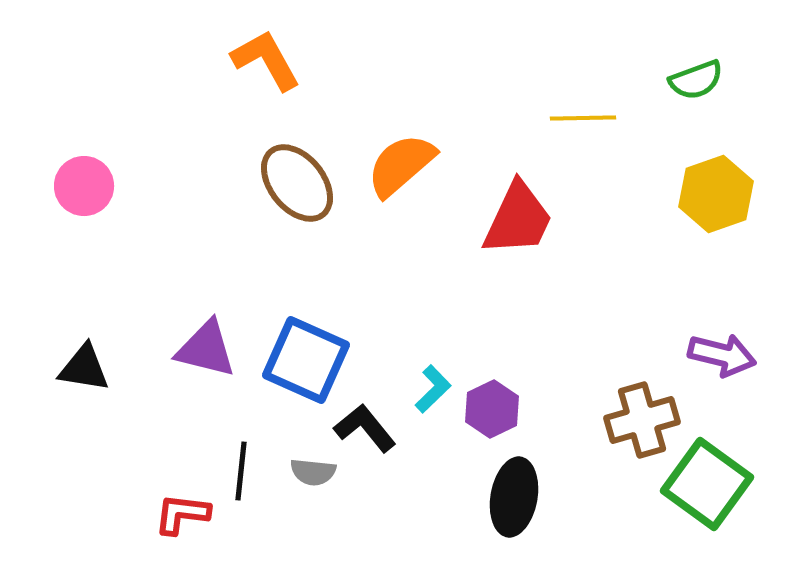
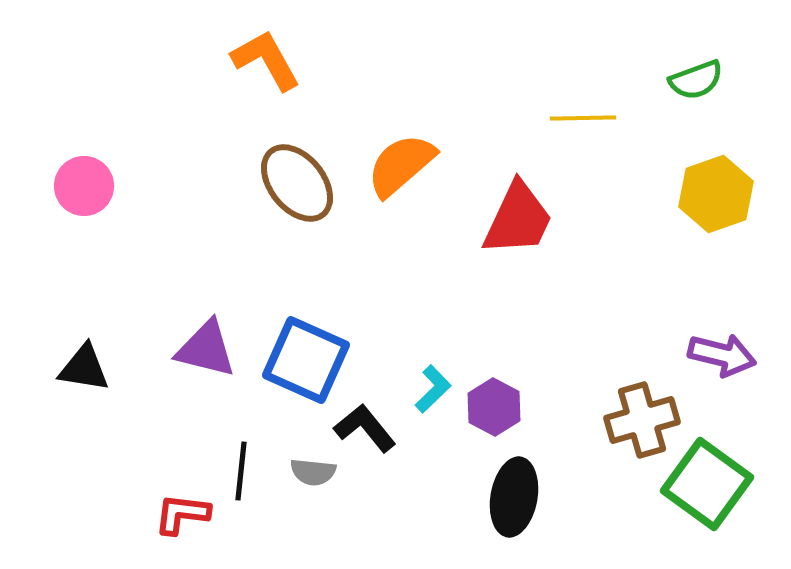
purple hexagon: moved 2 px right, 2 px up; rotated 6 degrees counterclockwise
